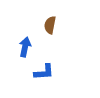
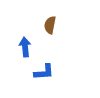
blue arrow: rotated 18 degrees counterclockwise
